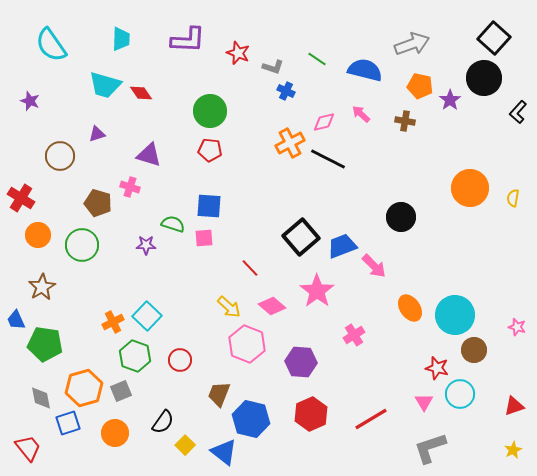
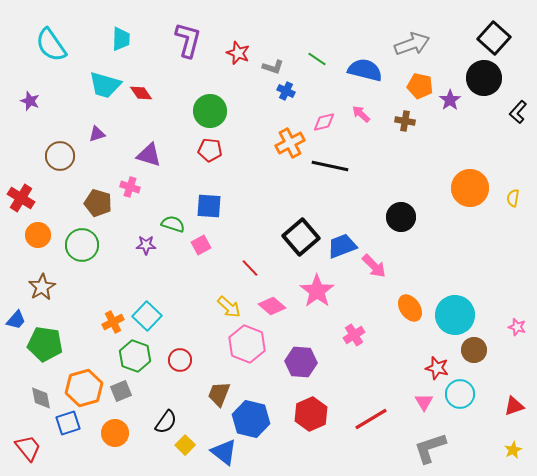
purple L-shape at (188, 40): rotated 78 degrees counterclockwise
black line at (328, 159): moved 2 px right, 7 px down; rotated 15 degrees counterclockwise
pink square at (204, 238): moved 3 px left, 7 px down; rotated 24 degrees counterclockwise
blue trapezoid at (16, 320): rotated 115 degrees counterclockwise
black semicircle at (163, 422): moved 3 px right
